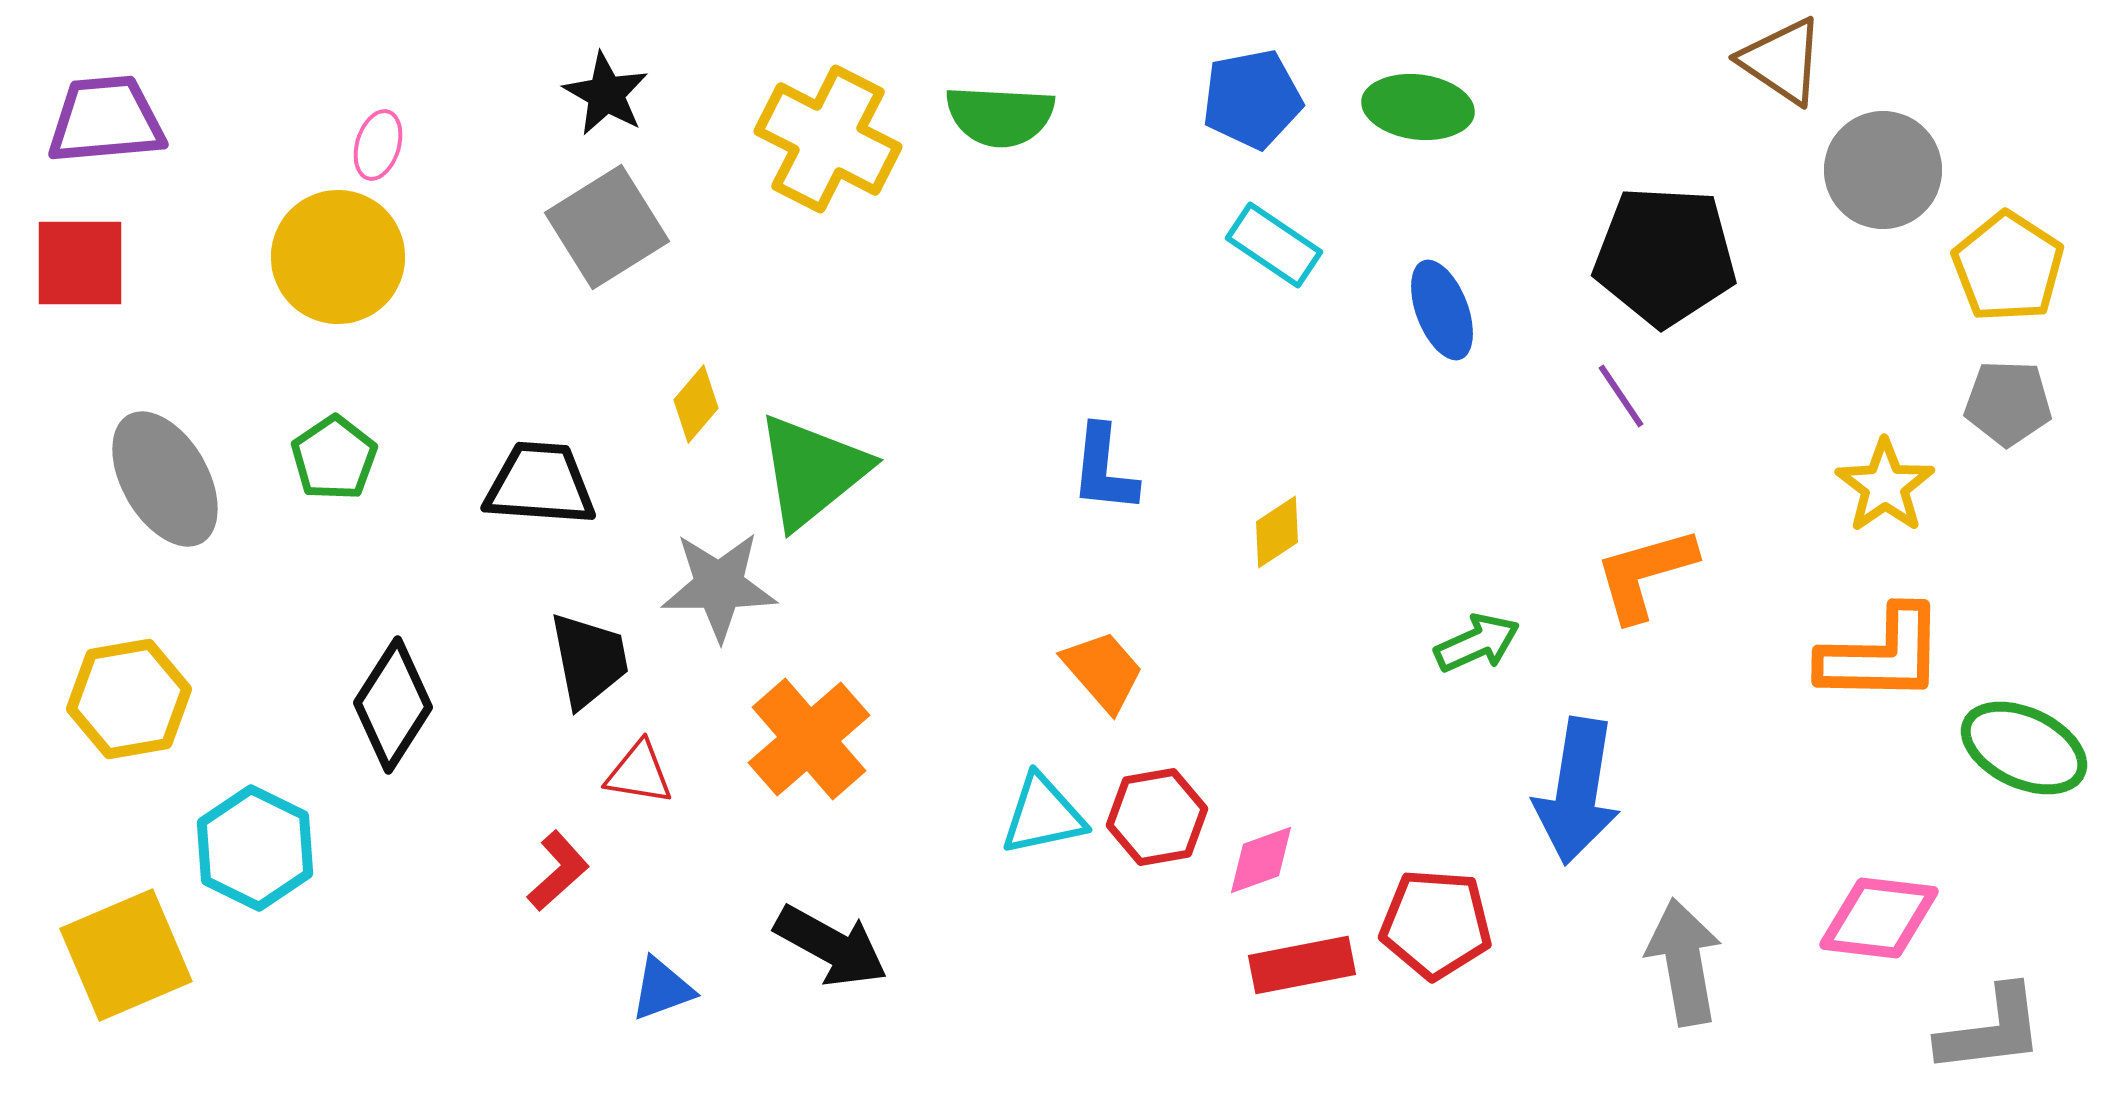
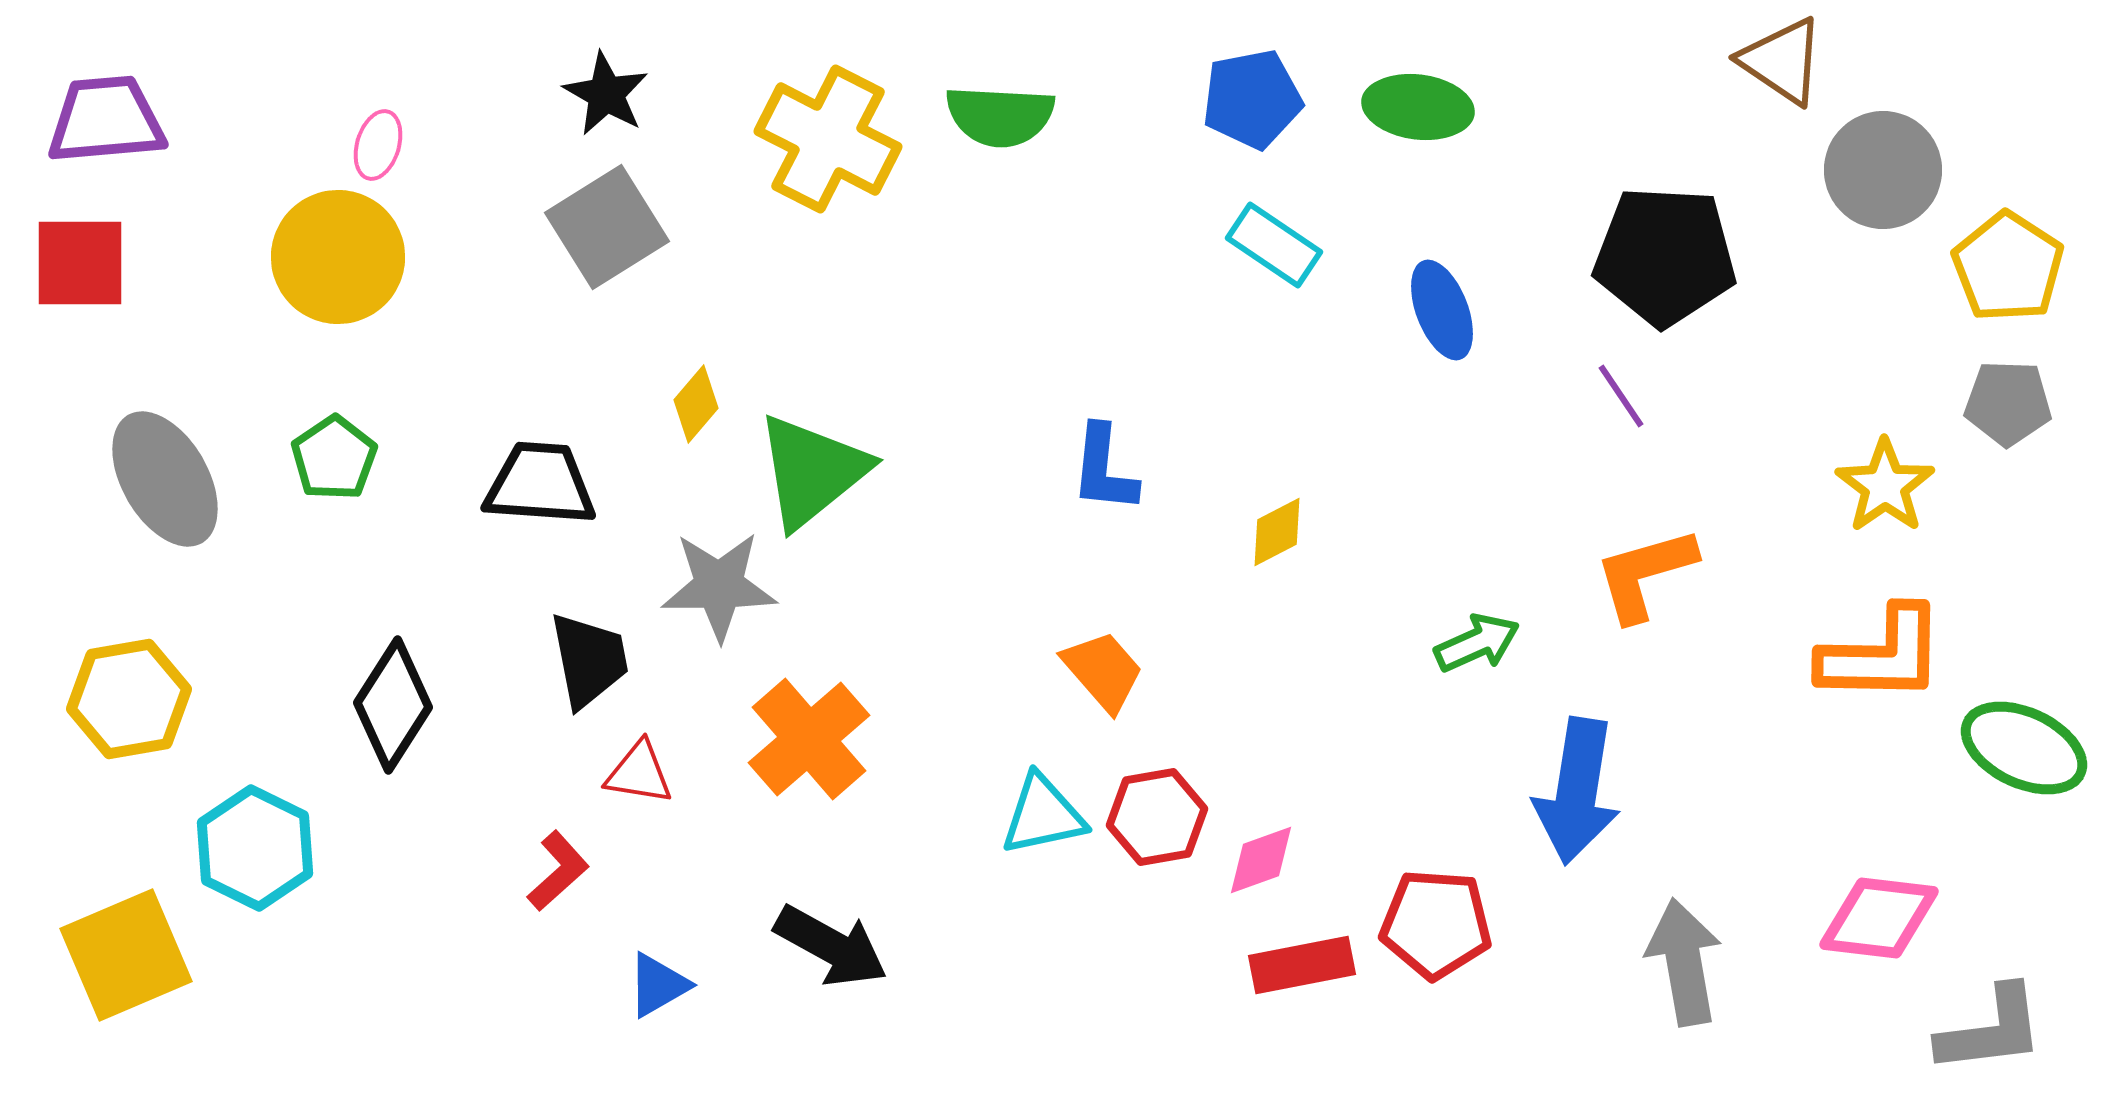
yellow diamond at (1277, 532): rotated 6 degrees clockwise
blue triangle at (662, 989): moved 4 px left, 4 px up; rotated 10 degrees counterclockwise
